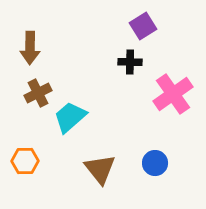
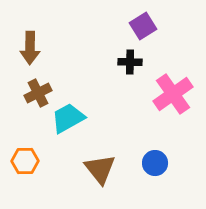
cyan trapezoid: moved 2 px left, 1 px down; rotated 12 degrees clockwise
